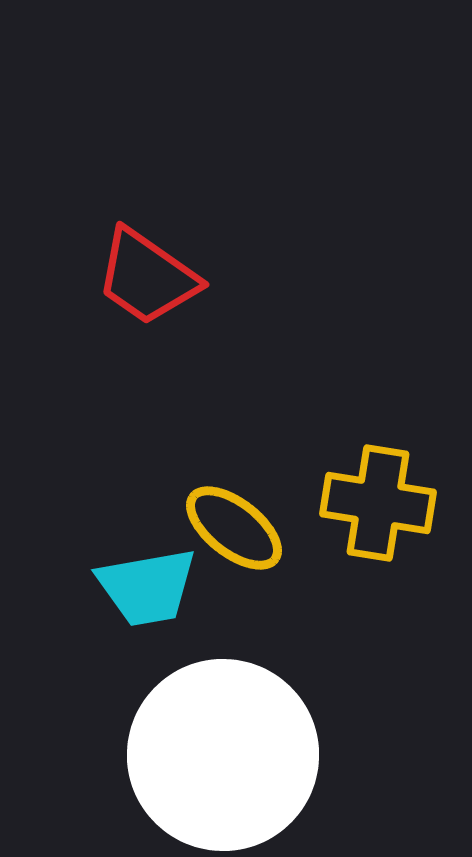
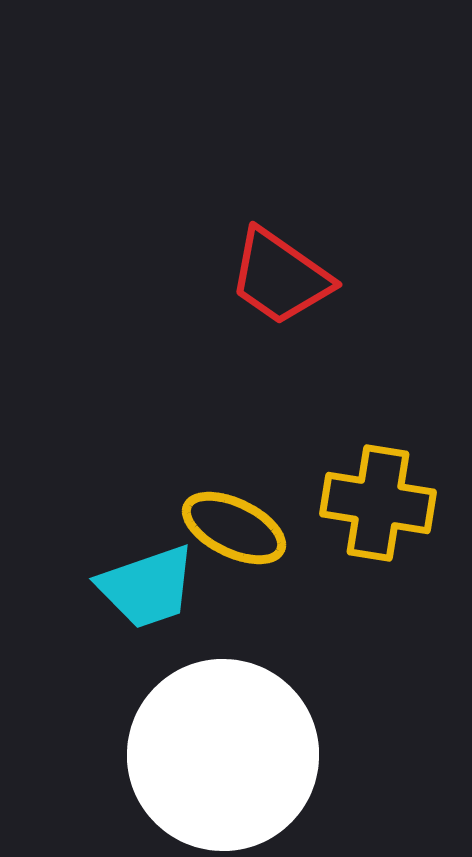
red trapezoid: moved 133 px right
yellow ellipse: rotated 12 degrees counterclockwise
cyan trapezoid: rotated 9 degrees counterclockwise
